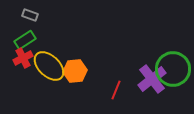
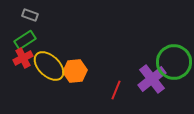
green circle: moved 1 px right, 7 px up
